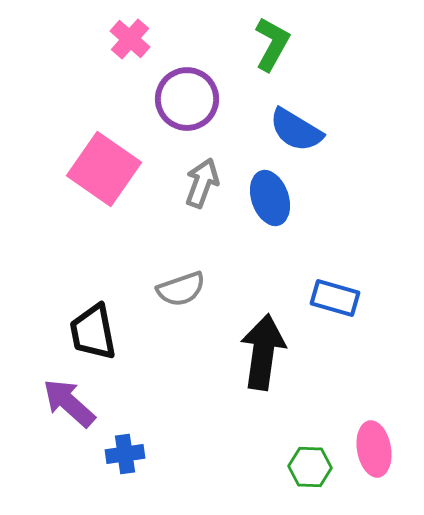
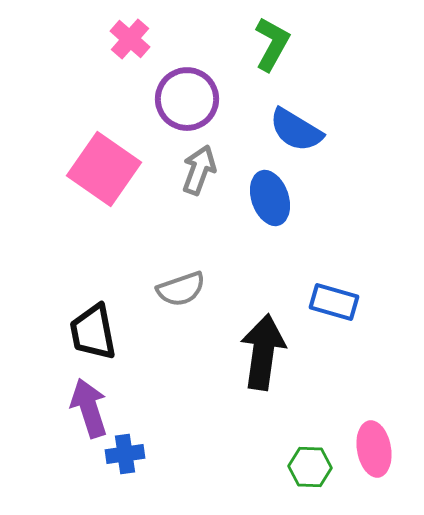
gray arrow: moved 3 px left, 13 px up
blue rectangle: moved 1 px left, 4 px down
purple arrow: moved 20 px right, 5 px down; rotated 30 degrees clockwise
